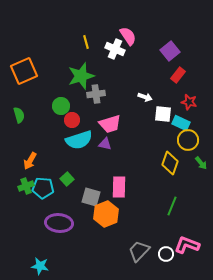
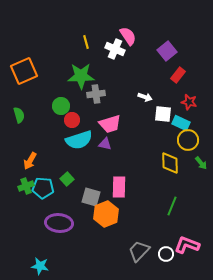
purple square: moved 3 px left
green star: rotated 16 degrees clockwise
yellow diamond: rotated 20 degrees counterclockwise
